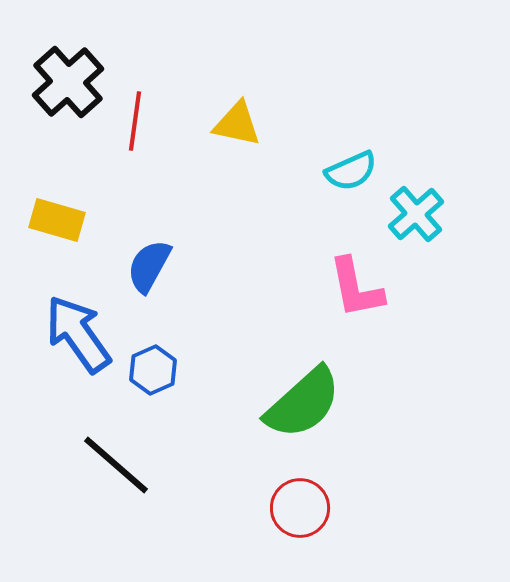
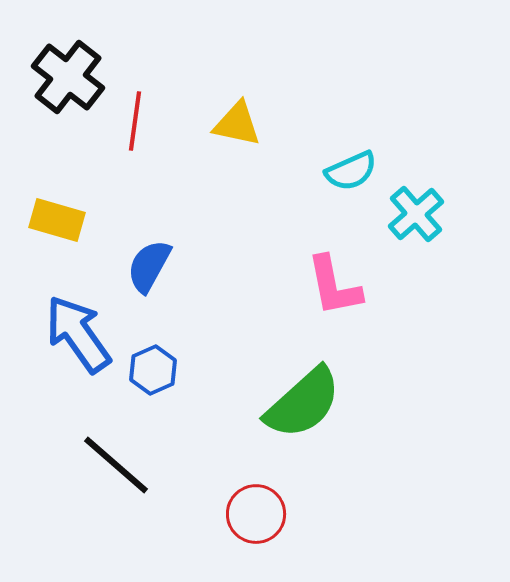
black cross: moved 5 px up; rotated 10 degrees counterclockwise
pink L-shape: moved 22 px left, 2 px up
red circle: moved 44 px left, 6 px down
